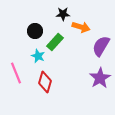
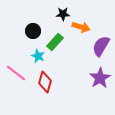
black circle: moved 2 px left
pink line: rotated 30 degrees counterclockwise
